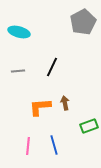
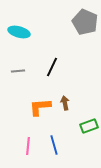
gray pentagon: moved 2 px right; rotated 20 degrees counterclockwise
